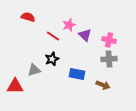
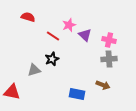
blue rectangle: moved 20 px down
red triangle: moved 3 px left, 6 px down; rotated 12 degrees clockwise
